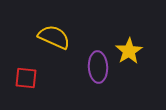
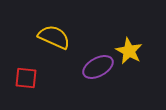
yellow star: rotated 12 degrees counterclockwise
purple ellipse: rotated 64 degrees clockwise
